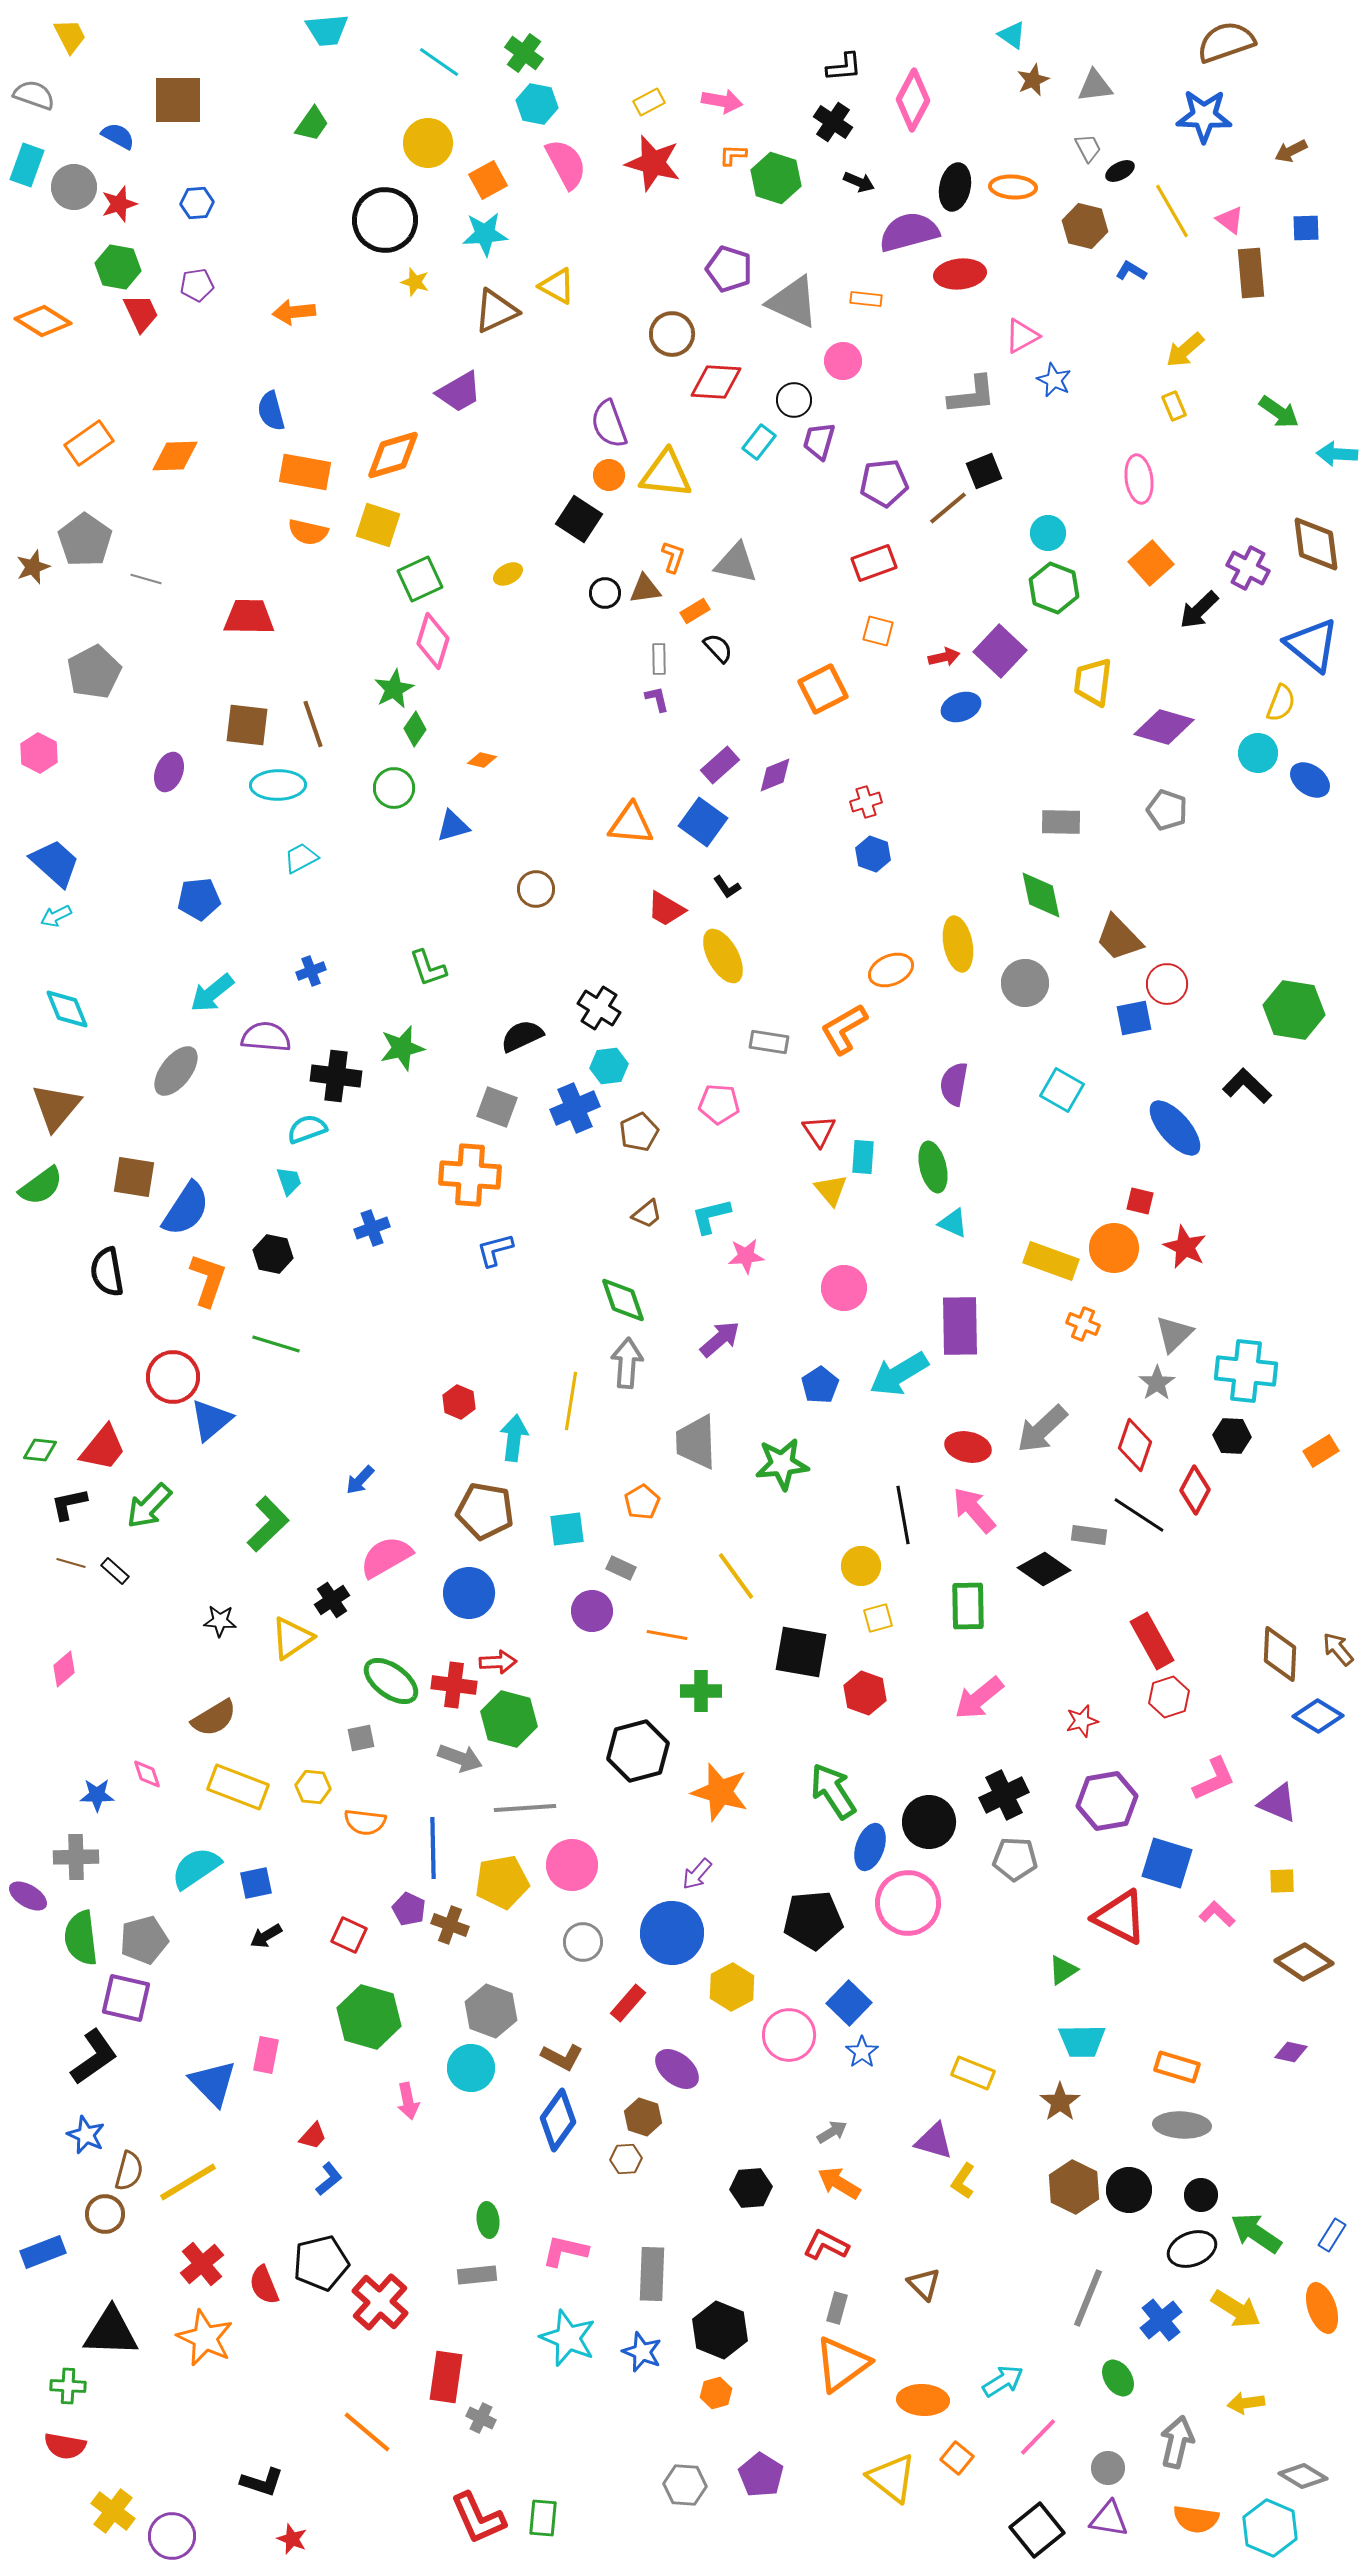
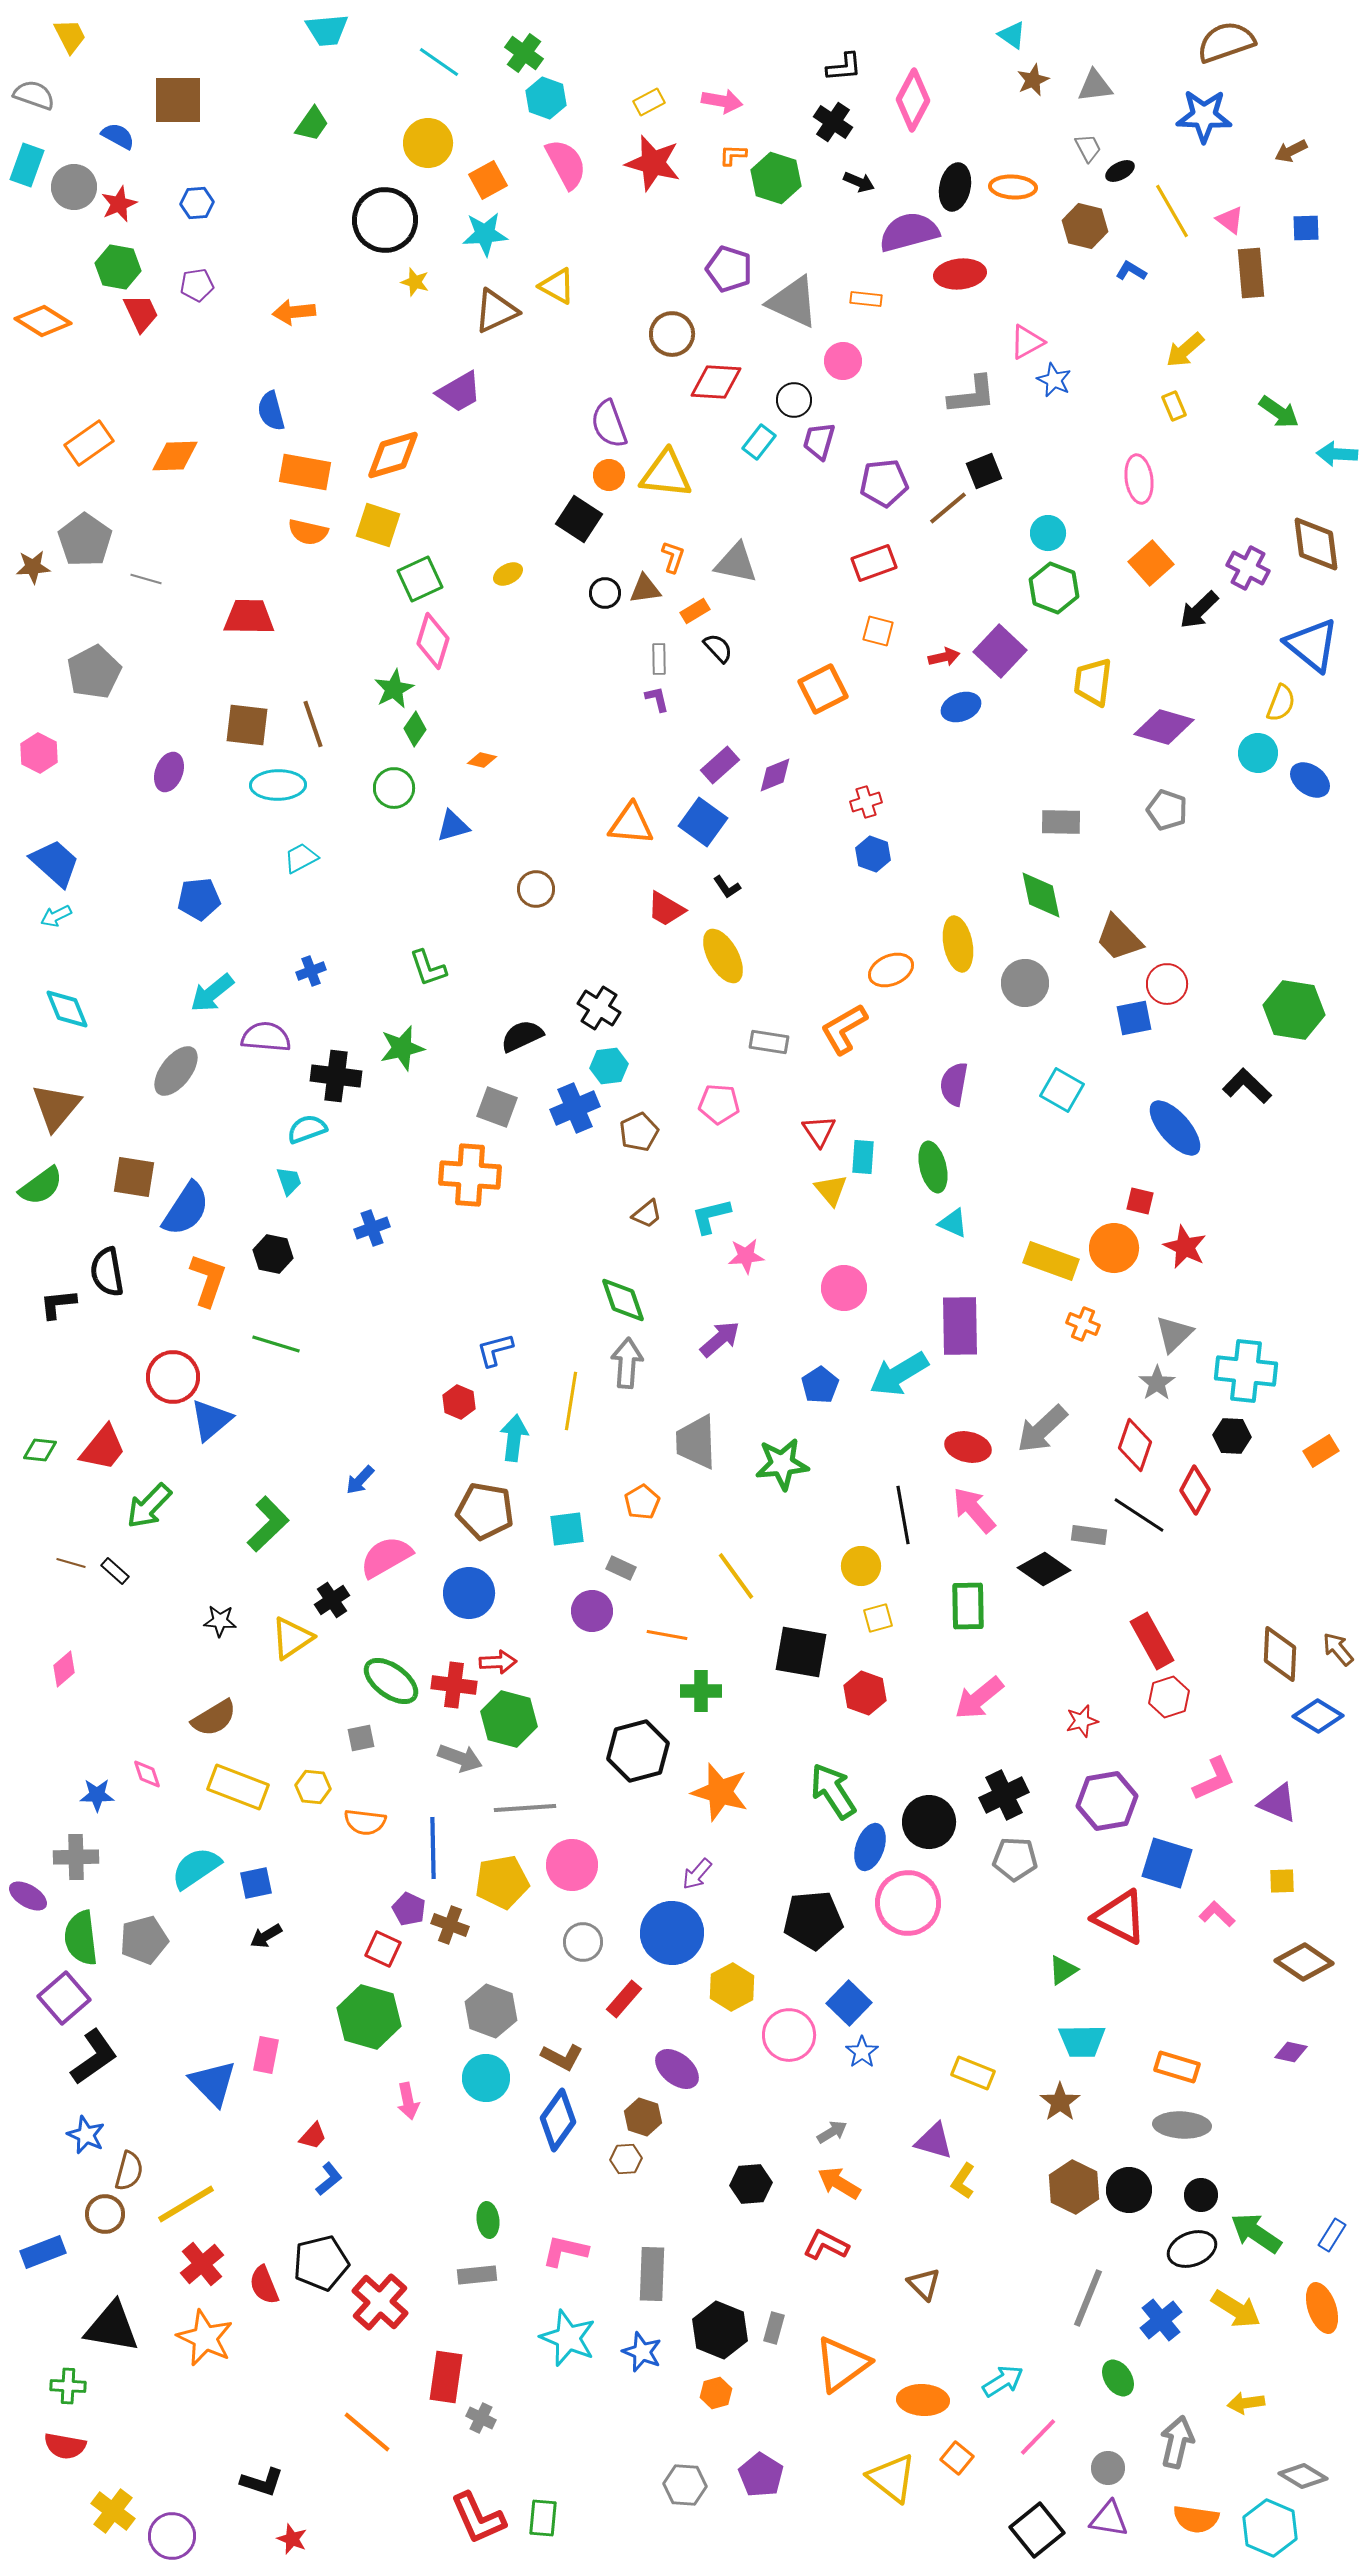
cyan hexagon at (537, 104): moved 9 px right, 6 px up; rotated 9 degrees clockwise
red star at (119, 204): rotated 6 degrees counterclockwise
pink triangle at (1022, 336): moved 5 px right, 6 px down
brown star at (33, 567): rotated 16 degrees clockwise
blue L-shape at (495, 1250): moved 100 px down
black L-shape at (69, 1504): moved 11 px left, 200 px up; rotated 6 degrees clockwise
red square at (349, 1935): moved 34 px right, 14 px down
purple square at (126, 1998): moved 62 px left; rotated 36 degrees clockwise
red rectangle at (628, 2003): moved 4 px left, 4 px up
cyan circle at (471, 2068): moved 15 px right, 10 px down
yellow line at (188, 2182): moved 2 px left, 22 px down
black hexagon at (751, 2188): moved 4 px up
gray rectangle at (837, 2308): moved 63 px left, 20 px down
black triangle at (111, 2332): moved 1 px right, 5 px up; rotated 8 degrees clockwise
